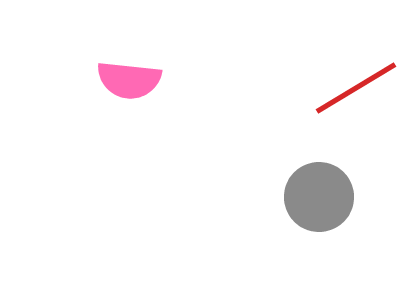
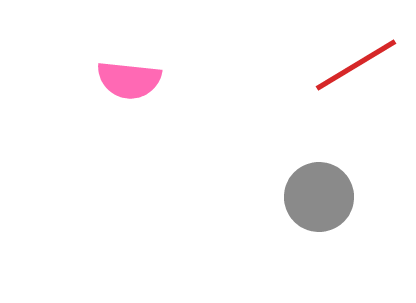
red line: moved 23 px up
